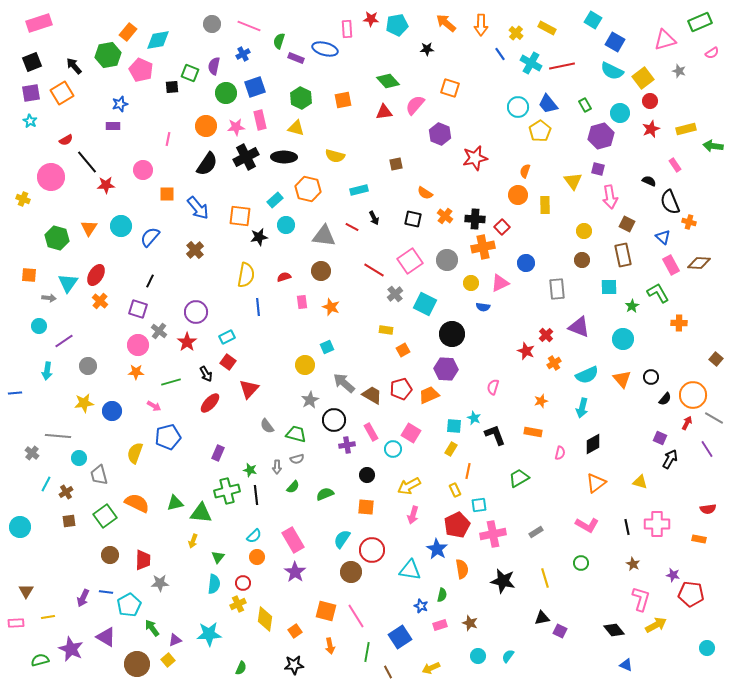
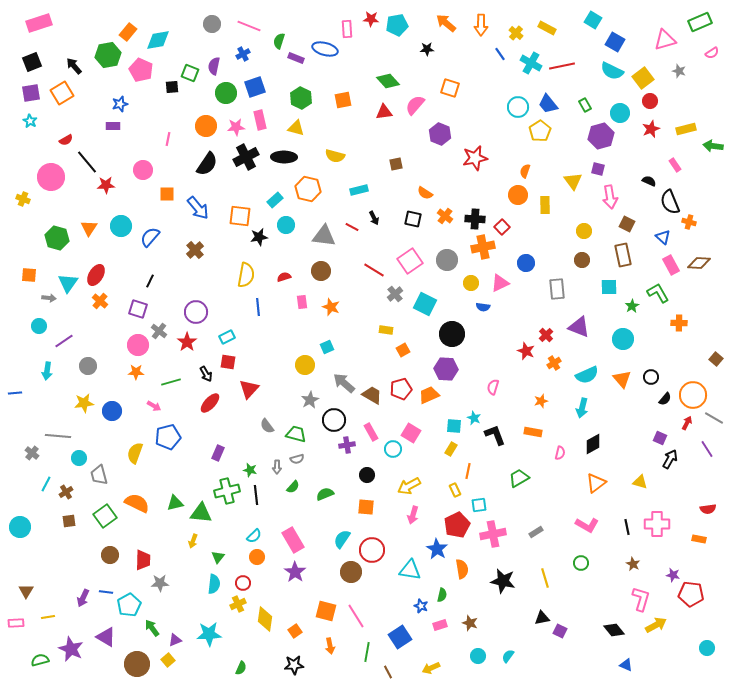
red square at (228, 362): rotated 28 degrees counterclockwise
